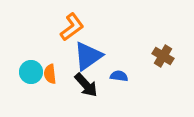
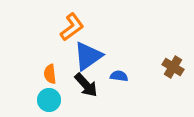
brown cross: moved 10 px right, 11 px down
cyan circle: moved 18 px right, 28 px down
